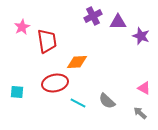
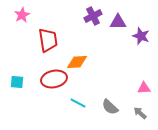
pink star: moved 12 px up
red trapezoid: moved 1 px right, 1 px up
red ellipse: moved 1 px left, 4 px up
pink triangle: rotated 32 degrees counterclockwise
cyan square: moved 10 px up
gray semicircle: moved 3 px right, 6 px down
